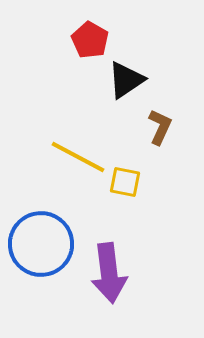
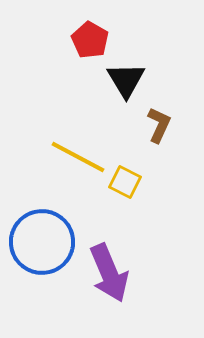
black triangle: rotated 27 degrees counterclockwise
brown L-shape: moved 1 px left, 2 px up
yellow square: rotated 16 degrees clockwise
blue circle: moved 1 px right, 2 px up
purple arrow: rotated 16 degrees counterclockwise
